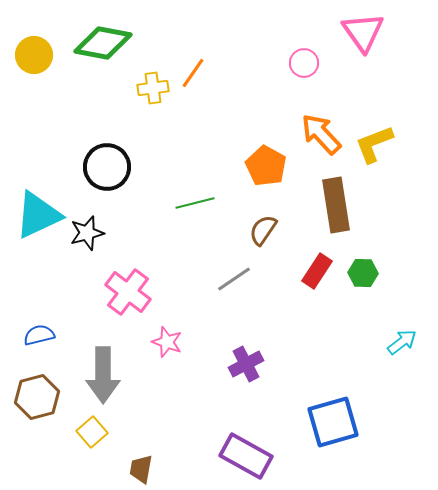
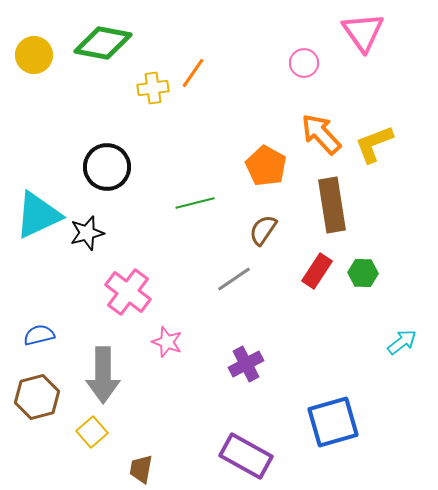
brown rectangle: moved 4 px left
